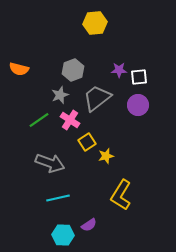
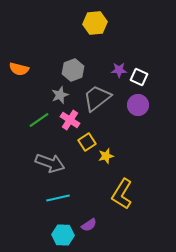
white square: rotated 30 degrees clockwise
yellow L-shape: moved 1 px right, 1 px up
